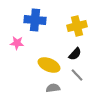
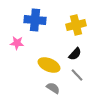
yellow cross: moved 1 px left, 1 px up
gray semicircle: rotated 40 degrees clockwise
